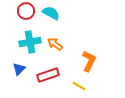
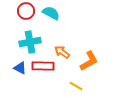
orange arrow: moved 7 px right, 8 px down
orange L-shape: rotated 35 degrees clockwise
blue triangle: moved 1 px right, 1 px up; rotated 48 degrees counterclockwise
red rectangle: moved 5 px left, 9 px up; rotated 20 degrees clockwise
yellow line: moved 3 px left
